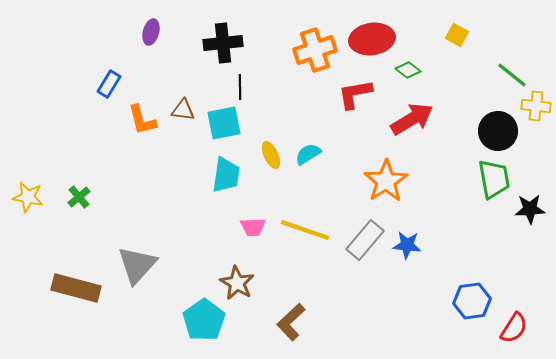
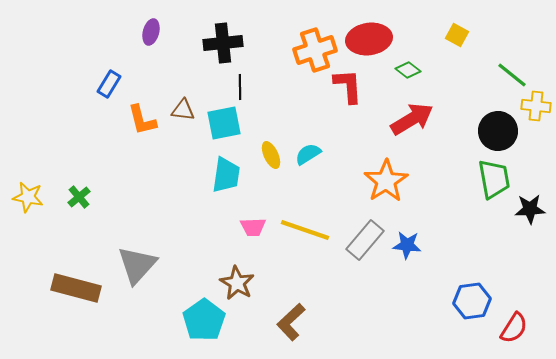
red ellipse: moved 3 px left
red L-shape: moved 7 px left, 8 px up; rotated 96 degrees clockwise
